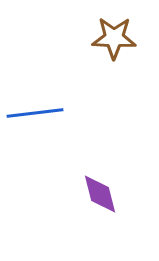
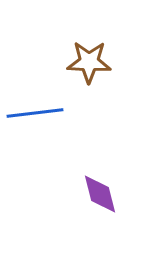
brown star: moved 25 px left, 24 px down
